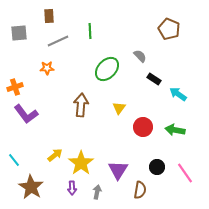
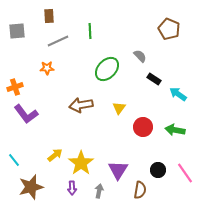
gray square: moved 2 px left, 2 px up
brown arrow: rotated 105 degrees counterclockwise
black circle: moved 1 px right, 3 px down
brown star: rotated 25 degrees clockwise
gray arrow: moved 2 px right, 1 px up
